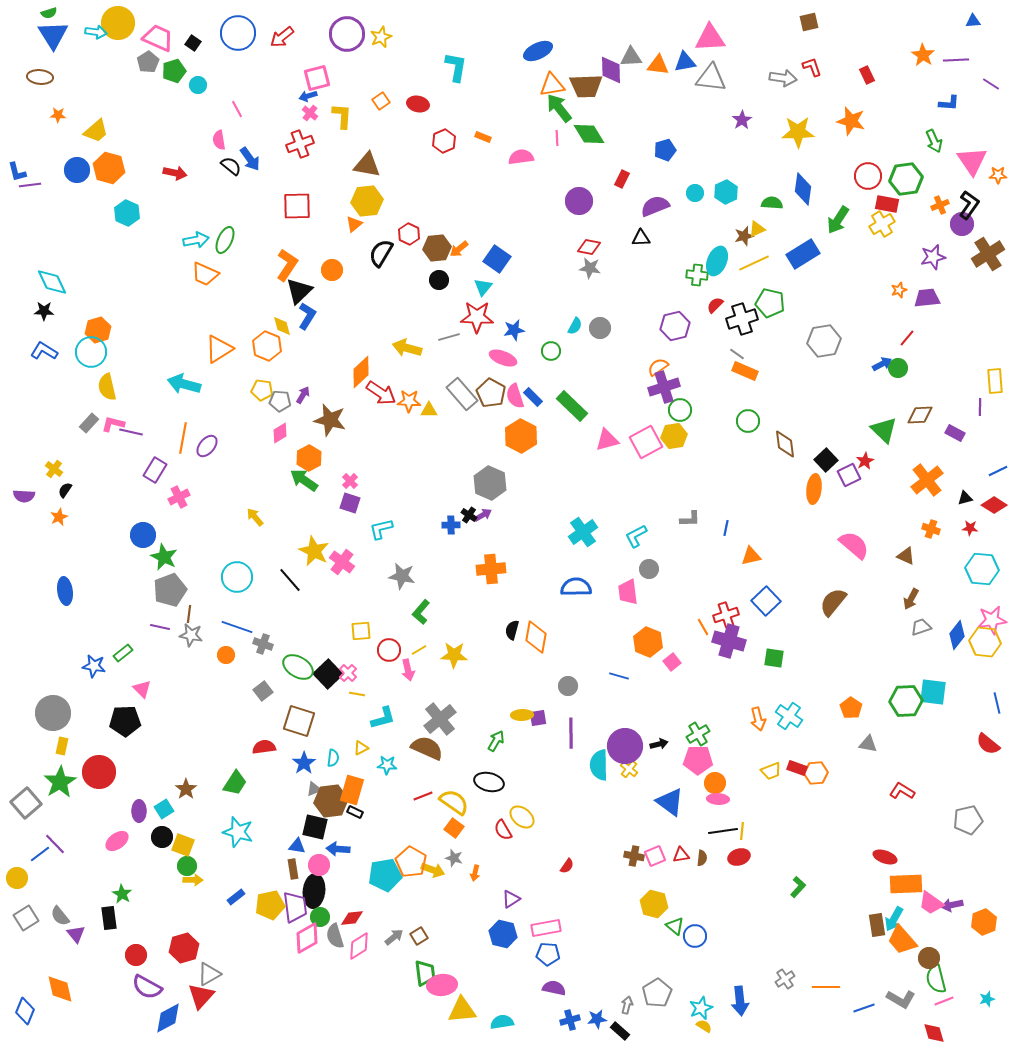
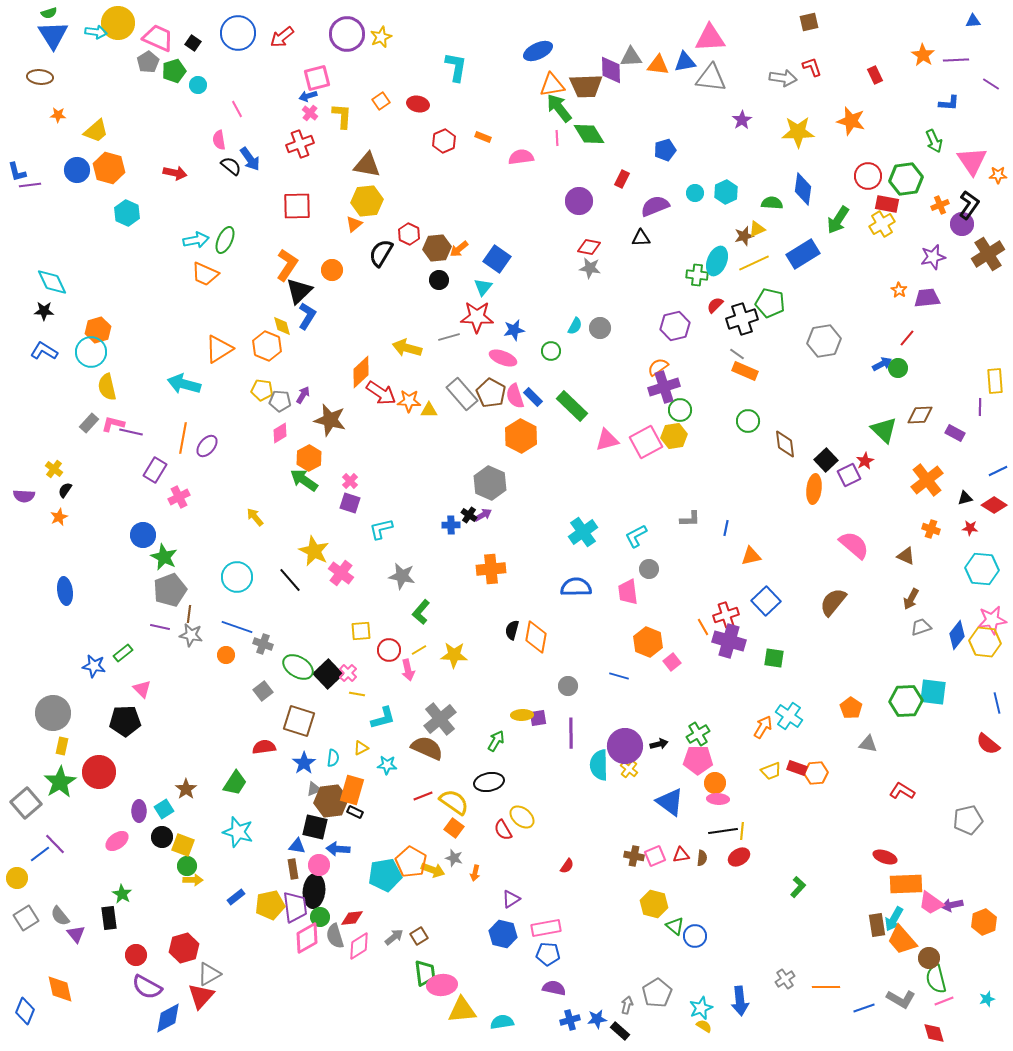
red rectangle at (867, 75): moved 8 px right
orange star at (899, 290): rotated 21 degrees counterclockwise
pink cross at (342, 562): moved 1 px left, 11 px down
orange arrow at (758, 719): moved 5 px right, 8 px down; rotated 135 degrees counterclockwise
black ellipse at (489, 782): rotated 24 degrees counterclockwise
red ellipse at (739, 857): rotated 15 degrees counterclockwise
